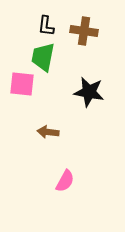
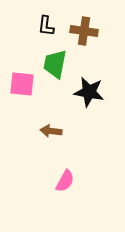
green trapezoid: moved 12 px right, 7 px down
brown arrow: moved 3 px right, 1 px up
